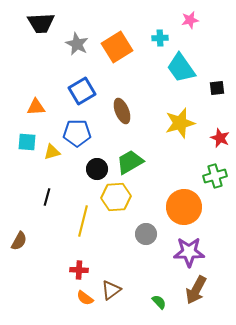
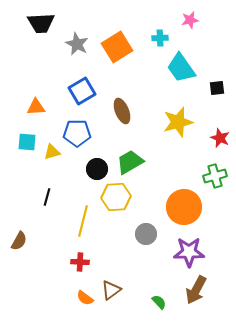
yellow star: moved 2 px left, 1 px up
red cross: moved 1 px right, 8 px up
